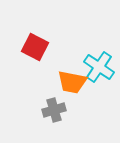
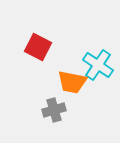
red square: moved 3 px right
cyan cross: moved 1 px left, 2 px up
